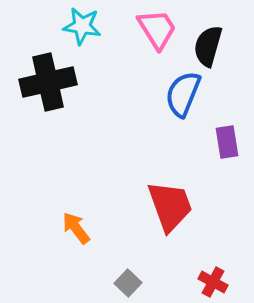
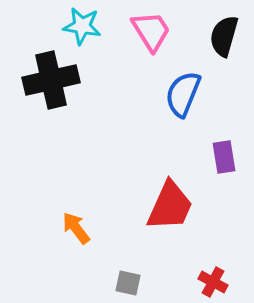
pink trapezoid: moved 6 px left, 2 px down
black semicircle: moved 16 px right, 10 px up
black cross: moved 3 px right, 2 px up
purple rectangle: moved 3 px left, 15 px down
red trapezoid: rotated 44 degrees clockwise
gray square: rotated 32 degrees counterclockwise
